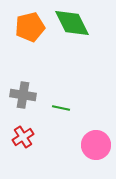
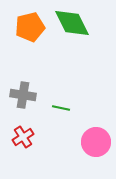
pink circle: moved 3 px up
